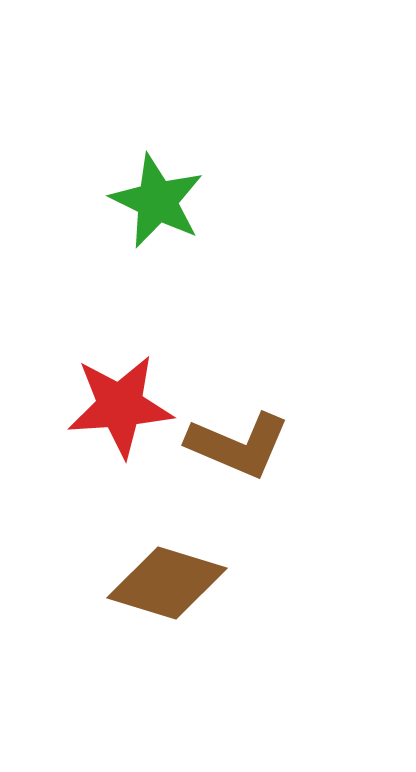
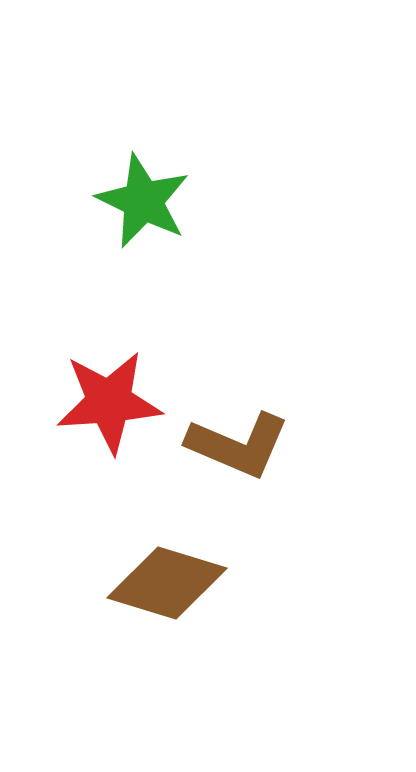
green star: moved 14 px left
red star: moved 11 px left, 4 px up
